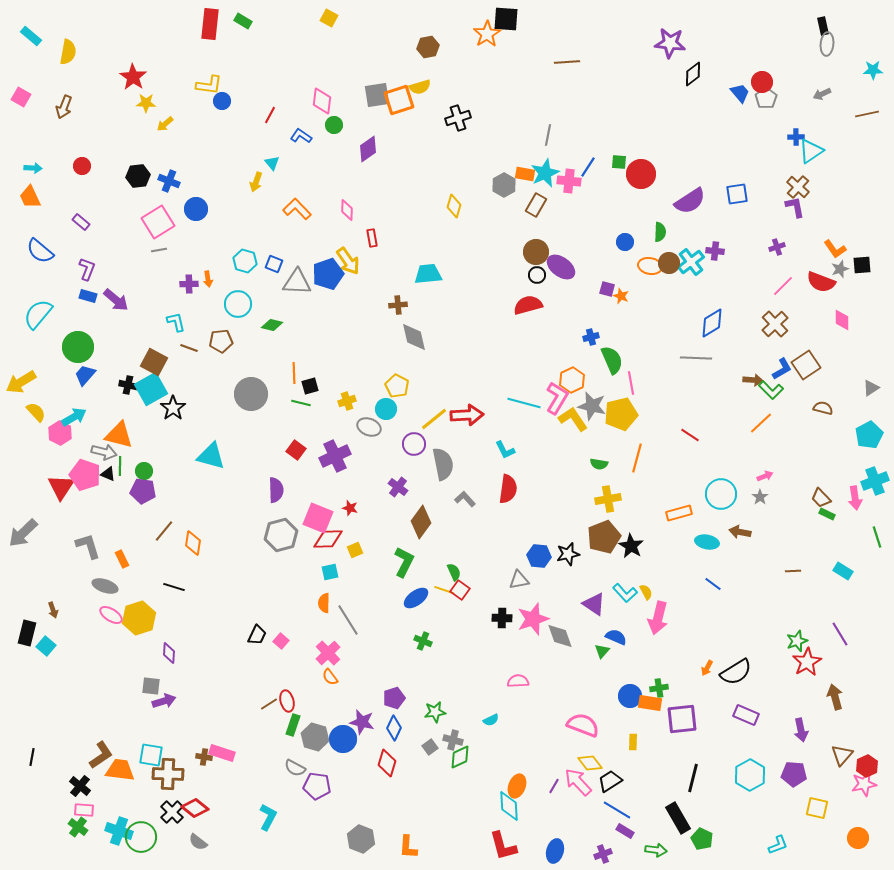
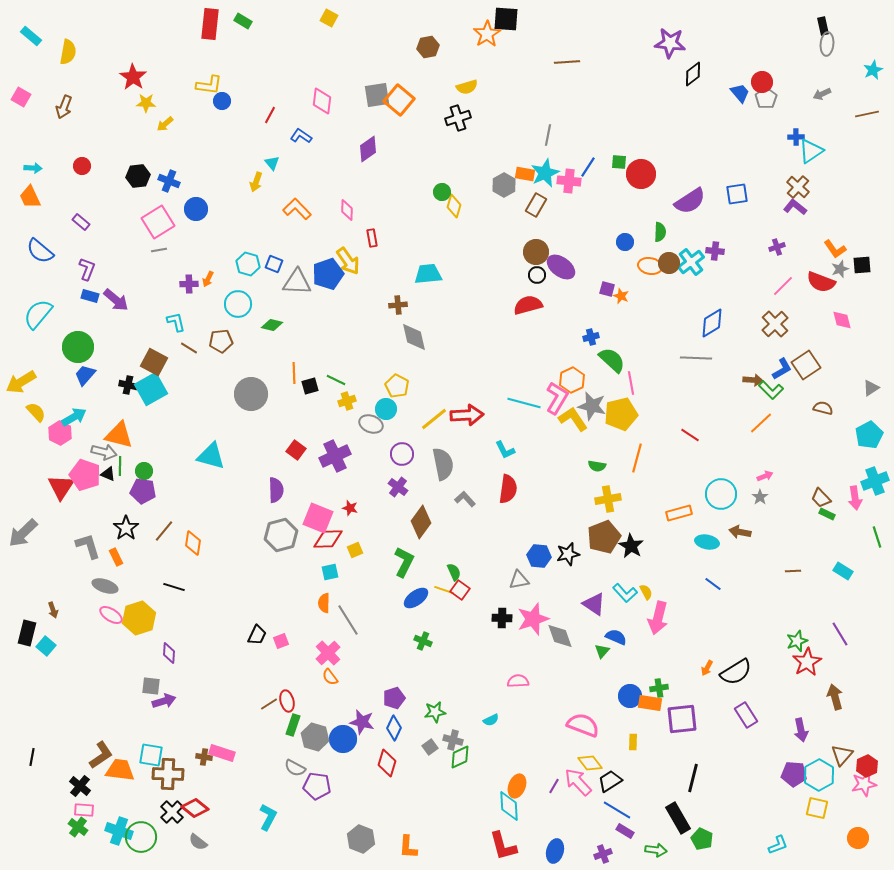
cyan star at (873, 70): rotated 24 degrees counterclockwise
yellow semicircle at (420, 87): moved 47 px right
orange square at (399, 100): rotated 32 degrees counterclockwise
green circle at (334, 125): moved 108 px right, 67 px down
purple L-shape at (795, 207): rotated 40 degrees counterclockwise
cyan hexagon at (245, 261): moved 3 px right, 3 px down
orange arrow at (208, 279): rotated 35 degrees clockwise
blue rectangle at (88, 296): moved 2 px right
pink diamond at (842, 320): rotated 15 degrees counterclockwise
brown line at (189, 348): rotated 12 degrees clockwise
green semicircle at (612, 360): rotated 24 degrees counterclockwise
green line at (301, 403): moved 35 px right, 23 px up; rotated 12 degrees clockwise
black star at (173, 408): moved 47 px left, 120 px down
gray ellipse at (369, 427): moved 2 px right, 3 px up
purple circle at (414, 444): moved 12 px left, 10 px down
green semicircle at (599, 464): moved 2 px left, 2 px down
orange rectangle at (122, 559): moved 6 px left, 2 px up
pink square at (281, 641): rotated 28 degrees clockwise
purple rectangle at (746, 715): rotated 35 degrees clockwise
cyan hexagon at (750, 775): moved 69 px right
